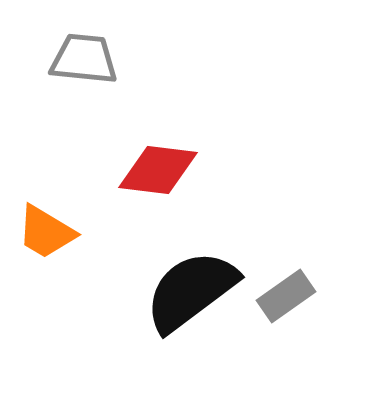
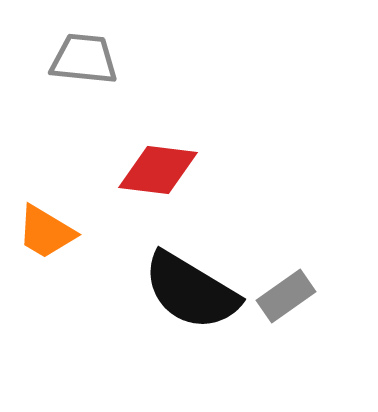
black semicircle: rotated 112 degrees counterclockwise
